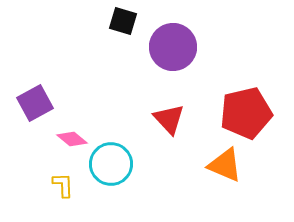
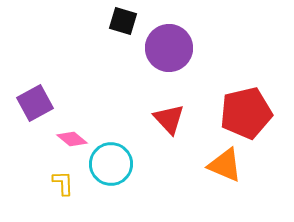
purple circle: moved 4 px left, 1 px down
yellow L-shape: moved 2 px up
